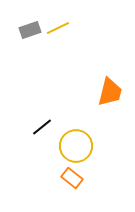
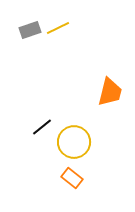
yellow circle: moved 2 px left, 4 px up
